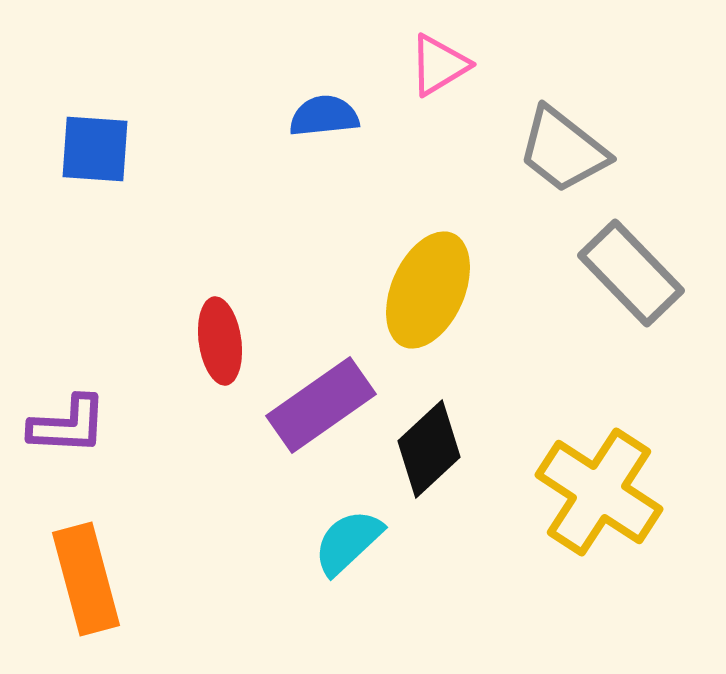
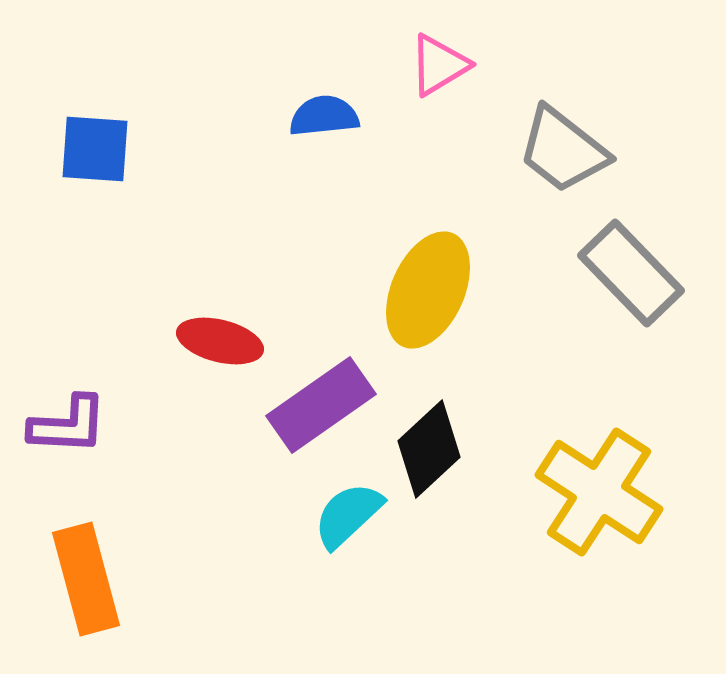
red ellipse: rotated 68 degrees counterclockwise
cyan semicircle: moved 27 px up
